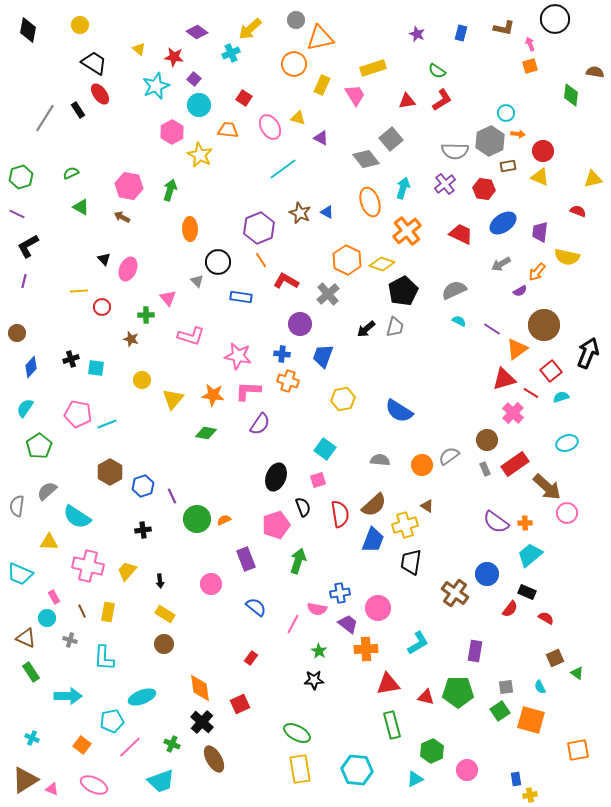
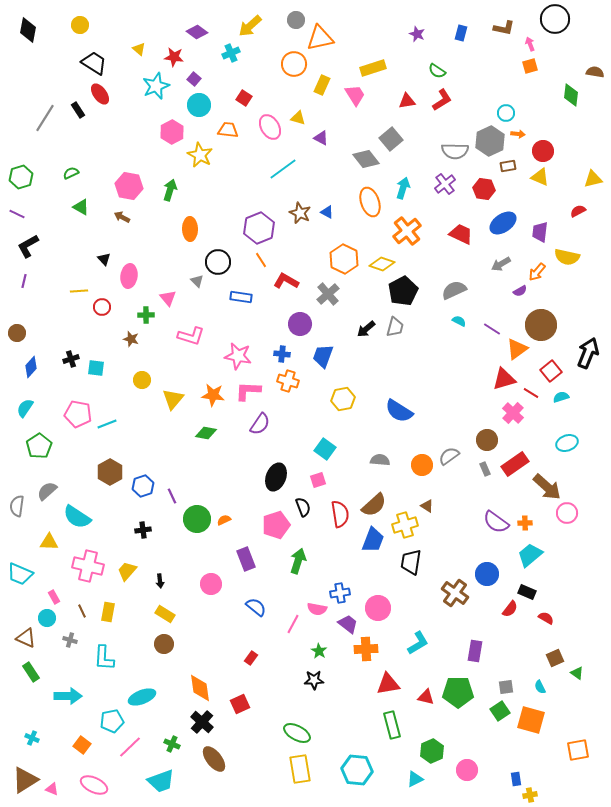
yellow arrow at (250, 29): moved 3 px up
red semicircle at (578, 211): rotated 49 degrees counterclockwise
orange hexagon at (347, 260): moved 3 px left, 1 px up
pink ellipse at (128, 269): moved 1 px right, 7 px down; rotated 15 degrees counterclockwise
brown circle at (544, 325): moved 3 px left
brown ellipse at (214, 759): rotated 8 degrees counterclockwise
